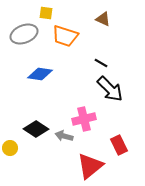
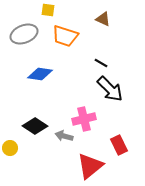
yellow square: moved 2 px right, 3 px up
black diamond: moved 1 px left, 3 px up
